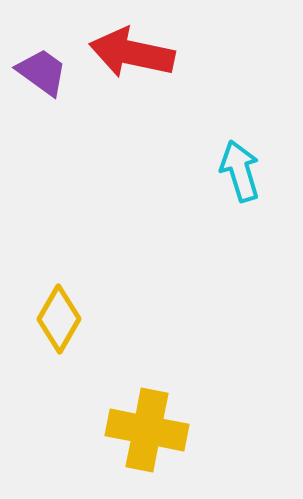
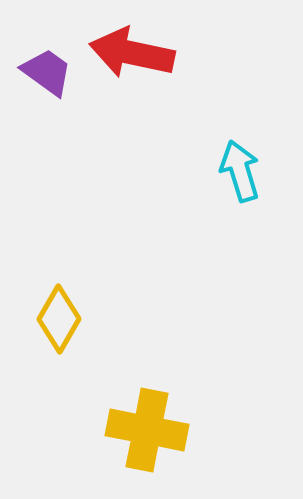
purple trapezoid: moved 5 px right
